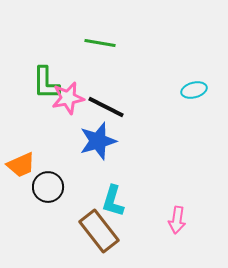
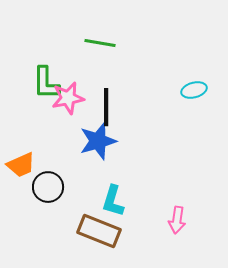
black line: rotated 63 degrees clockwise
brown rectangle: rotated 30 degrees counterclockwise
